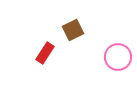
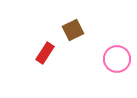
pink circle: moved 1 px left, 2 px down
